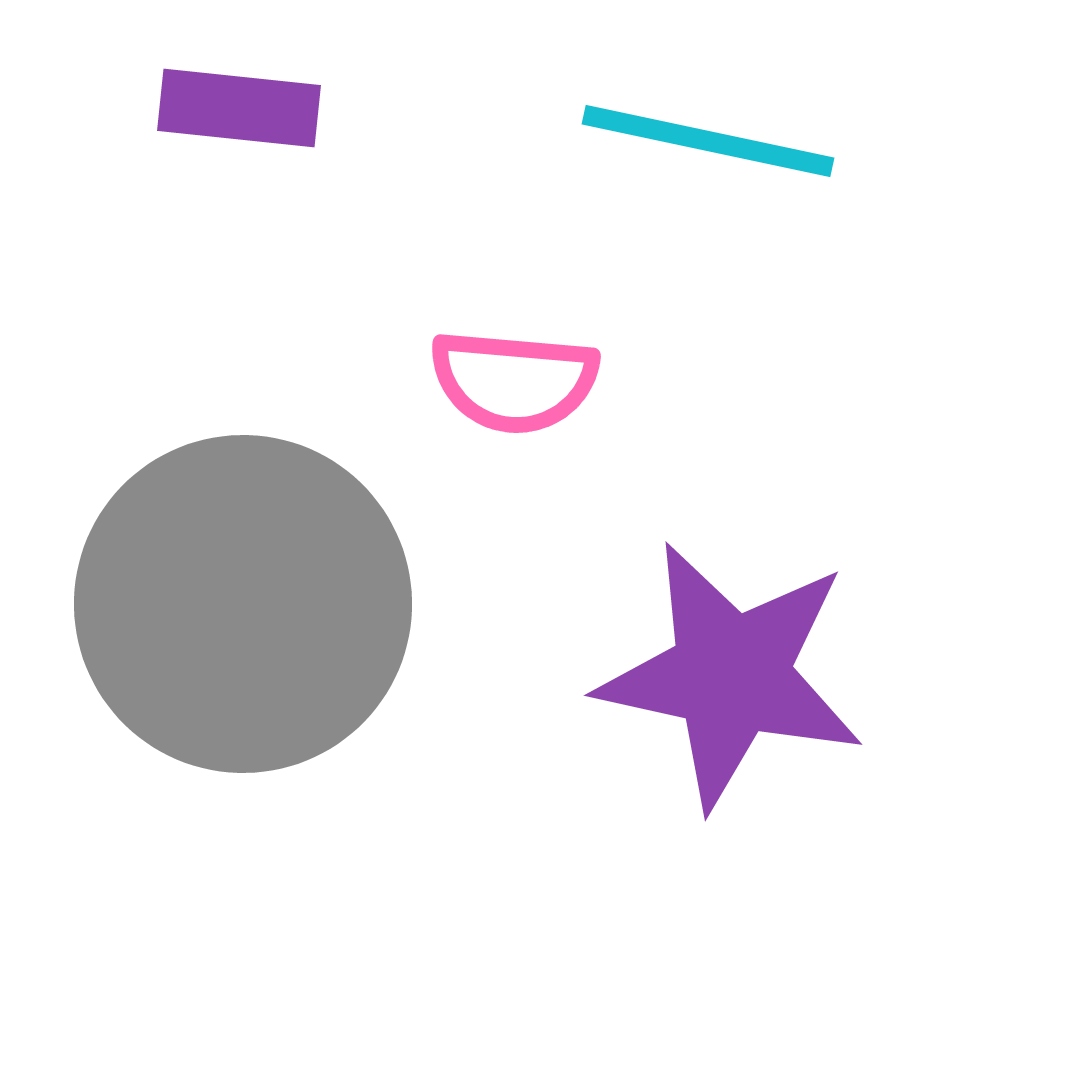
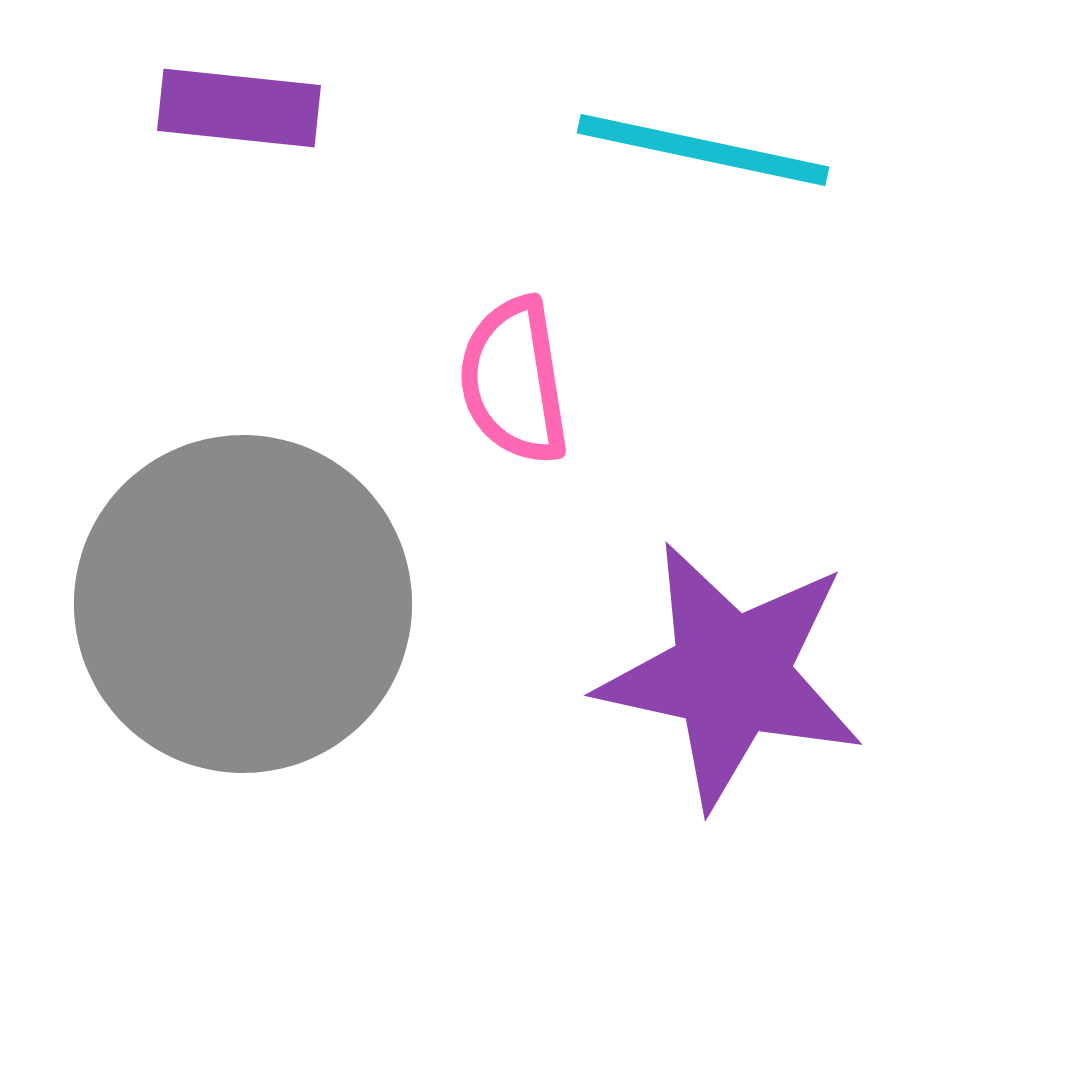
cyan line: moved 5 px left, 9 px down
pink semicircle: rotated 76 degrees clockwise
